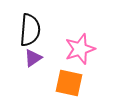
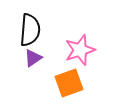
pink star: moved 1 px down
orange square: rotated 32 degrees counterclockwise
